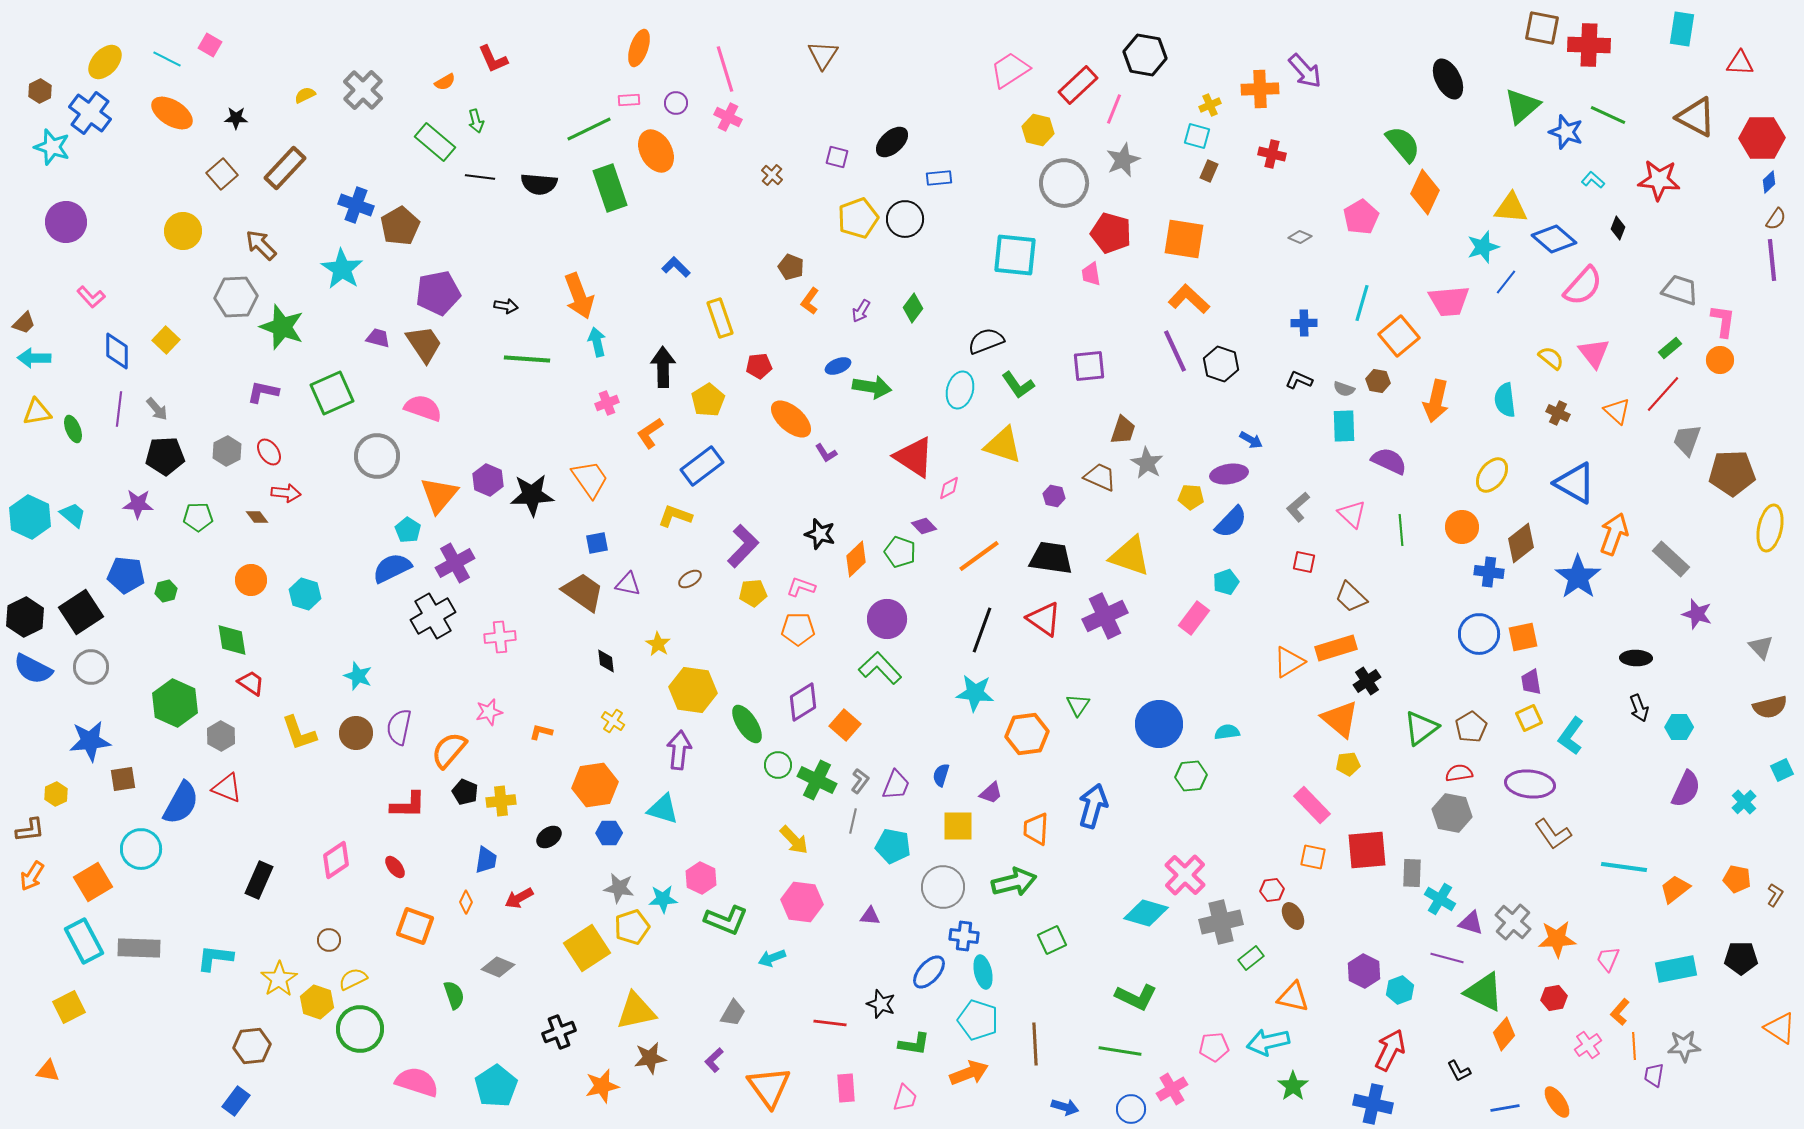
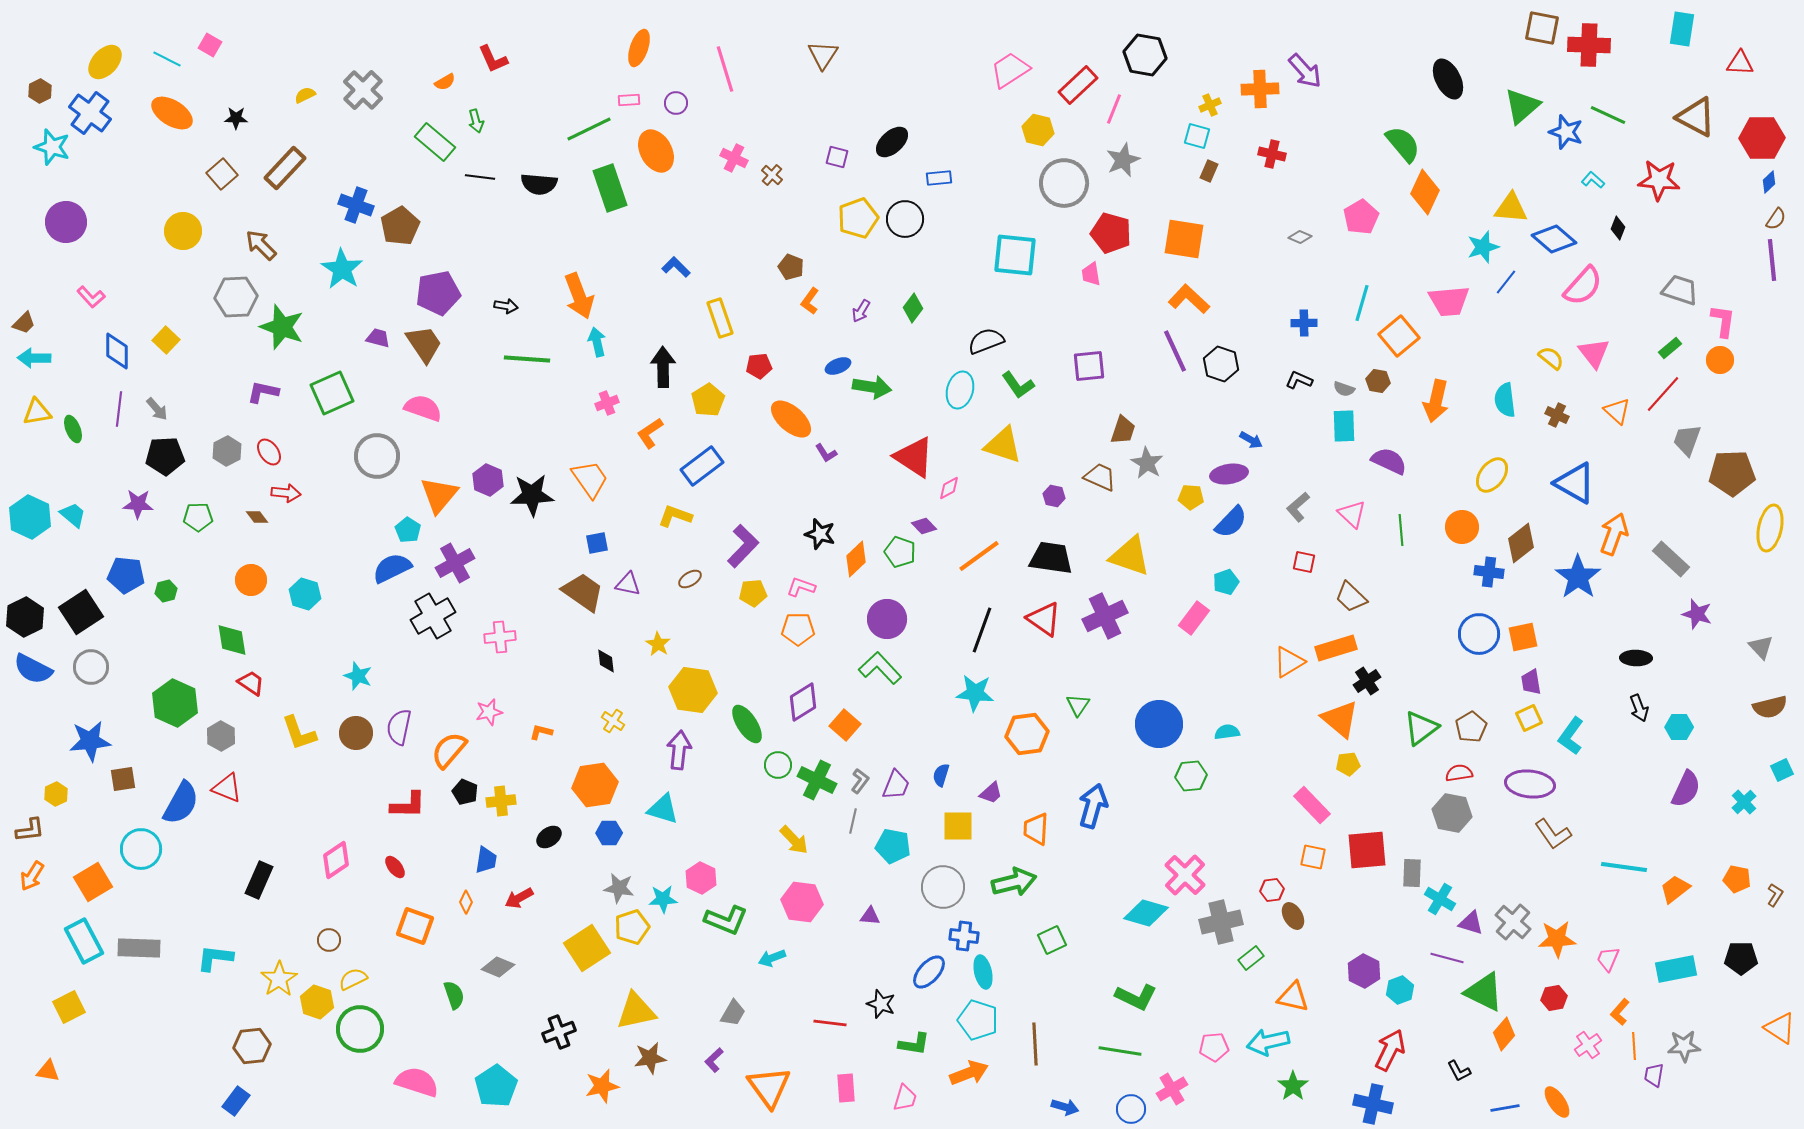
pink cross at (728, 117): moved 6 px right, 41 px down
brown cross at (1558, 413): moved 1 px left, 2 px down
